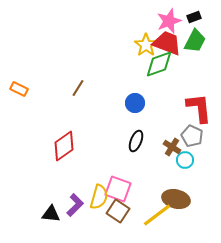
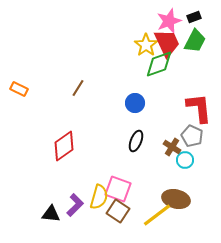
red trapezoid: rotated 44 degrees clockwise
